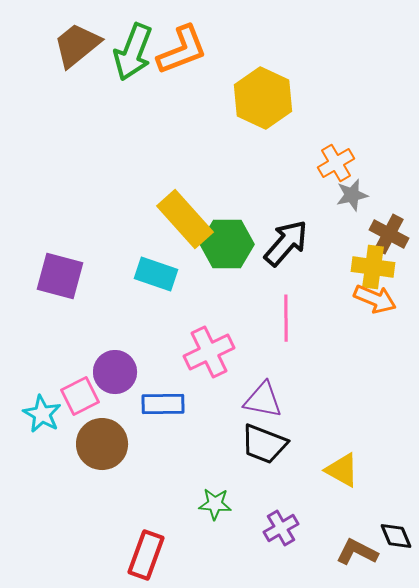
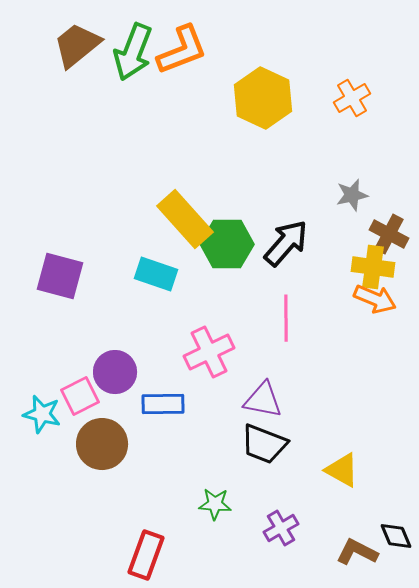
orange cross: moved 16 px right, 65 px up
cyan star: rotated 15 degrees counterclockwise
